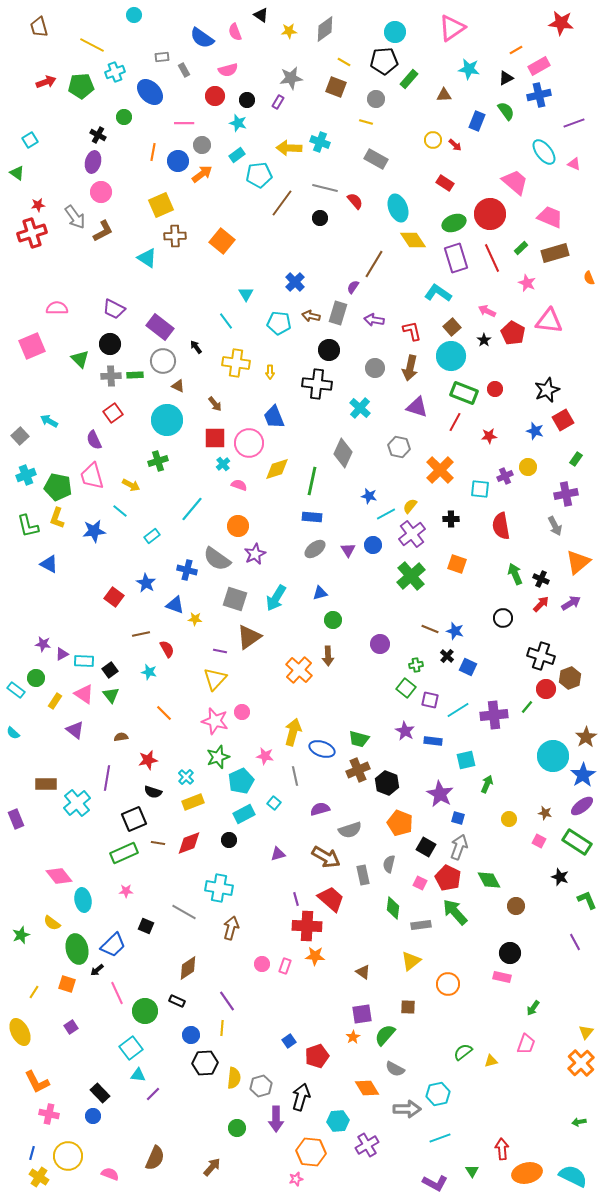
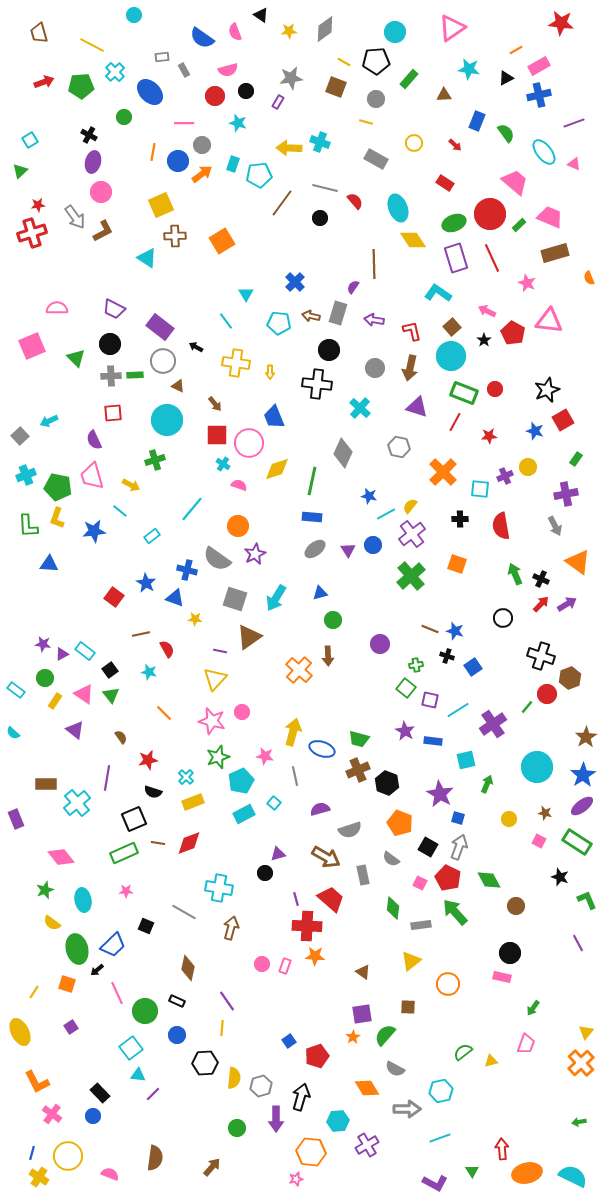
brown trapezoid at (39, 27): moved 6 px down
black pentagon at (384, 61): moved 8 px left
cyan cross at (115, 72): rotated 24 degrees counterclockwise
red arrow at (46, 82): moved 2 px left
black circle at (247, 100): moved 1 px left, 9 px up
green semicircle at (506, 111): moved 22 px down
black cross at (98, 135): moved 9 px left
yellow circle at (433, 140): moved 19 px left, 3 px down
cyan rectangle at (237, 155): moved 4 px left, 9 px down; rotated 35 degrees counterclockwise
green triangle at (17, 173): moved 3 px right, 2 px up; rotated 42 degrees clockwise
orange square at (222, 241): rotated 20 degrees clockwise
green rectangle at (521, 248): moved 2 px left, 23 px up
brown line at (374, 264): rotated 32 degrees counterclockwise
black arrow at (196, 347): rotated 24 degrees counterclockwise
green triangle at (80, 359): moved 4 px left, 1 px up
red square at (113, 413): rotated 30 degrees clockwise
cyan arrow at (49, 421): rotated 54 degrees counterclockwise
red square at (215, 438): moved 2 px right, 3 px up
green cross at (158, 461): moved 3 px left, 1 px up
cyan cross at (223, 464): rotated 16 degrees counterclockwise
orange cross at (440, 470): moved 3 px right, 2 px down
black cross at (451, 519): moved 9 px right
green L-shape at (28, 526): rotated 10 degrees clockwise
orange triangle at (578, 562): rotated 44 degrees counterclockwise
blue triangle at (49, 564): rotated 24 degrees counterclockwise
purple arrow at (571, 603): moved 4 px left, 1 px down
blue triangle at (175, 605): moved 7 px up
black cross at (447, 656): rotated 24 degrees counterclockwise
cyan rectangle at (84, 661): moved 1 px right, 10 px up; rotated 36 degrees clockwise
blue square at (468, 667): moved 5 px right; rotated 30 degrees clockwise
green circle at (36, 678): moved 9 px right
red circle at (546, 689): moved 1 px right, 5 px down
purple cross at (494, 715): moved 1 px left, 9 px down; rotated 28 degrees counterclockwise
pink star at (215, 721): moved 3 px left
brown semicircle at (121, 737): rotated 64 degrees clockwise
cyan circle at (553, 756): moved 16 px left, 11 px down
black circle at (229, 840): moved 36 px right, 33 px down
black square at (426, 847): moved 2 px right
gray semicircle at (389, 864): moved 2 px right, 5 px up; rotated 66 degrees counterclockwise
pink diamond at (59, 876): moved 2 px right, 19 px up
green star at (21, 935): moved 24 px right, 45 px up
purple line at (575, 942): moved 3 px right, 1 px down
brown diamond at (188, 968): rotated 45 degrees counterclockwise
blue circle at (191, 1035): moved 14 px left
cyan hexagon at (438, 1094): moved 3 px right, 3 px up
pink cross at (49, 1114): moved 3 px right; rotated 24 degrees clockwise
brown semicircle at (155, 1158): rotated 15 degrees counterclockwise
